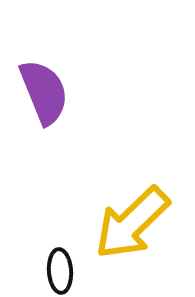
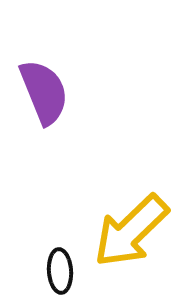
yellow arrow: moved 1 px left, 8 px down
